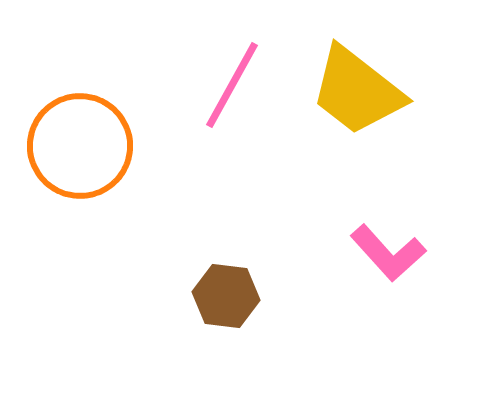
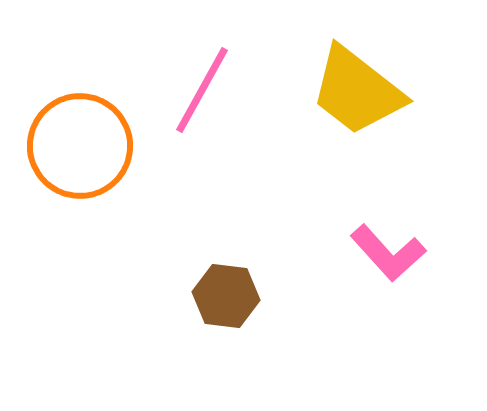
pink line: moved 30 px left, 5 px down
